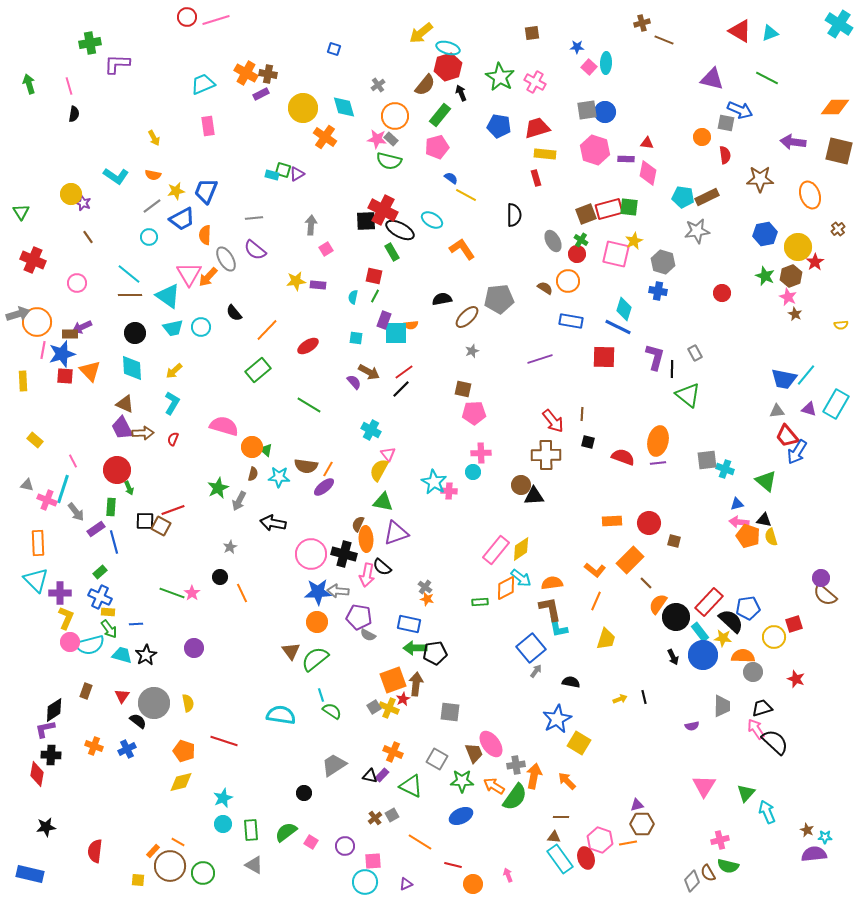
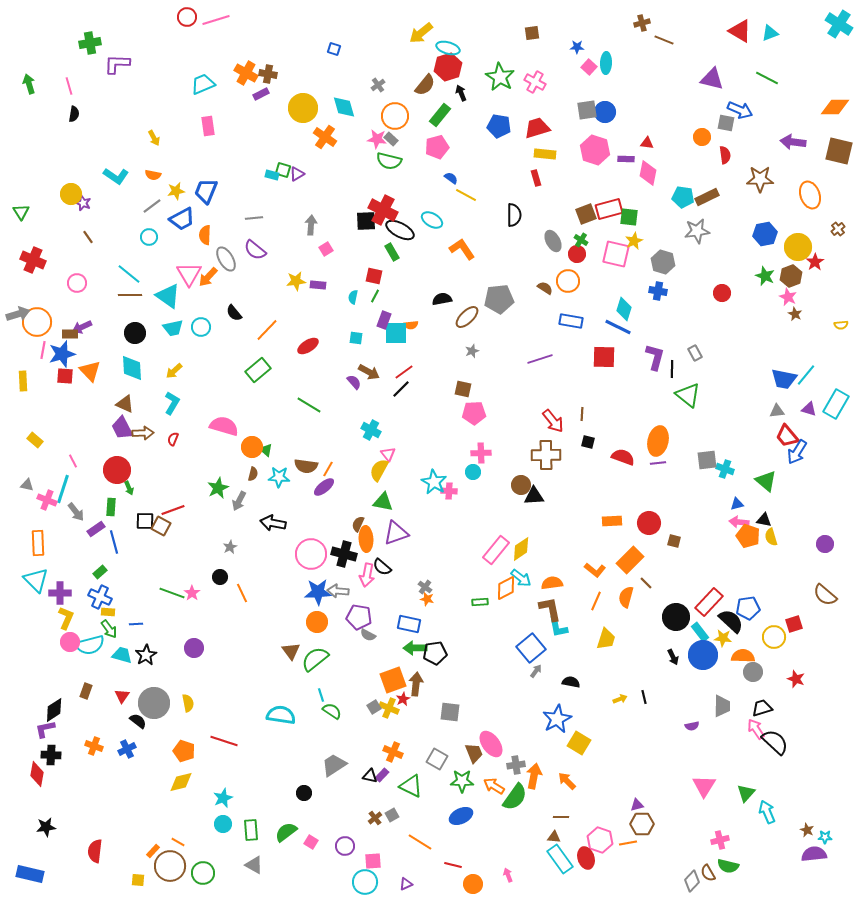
green square at (629, 207): moved 10 px down
purple circle at (821, 578): moved 4 px right, 34 px up
orange semicircle at (658, 604): moved 32 px left, 7 px up; rotated 20 degrees counterclockwise
